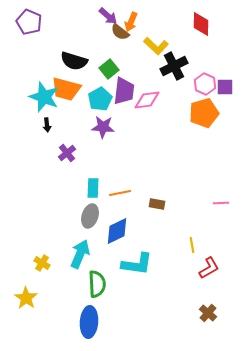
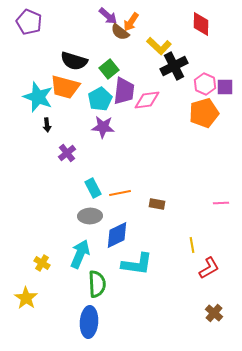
orange arrow: rotated 12 degrees clockwise
yellow L-shape: moved 3 px right
orange trapezoid: moved 1 px left, 2 px up
cyan star: moved 6 px left
cyan rectangle: rotated 30 degrees counterclockwise
gray ellipse: rotated 70 degrees clockwise
blue diamond: moved 4 px down
brown cross: moved 6 px right
